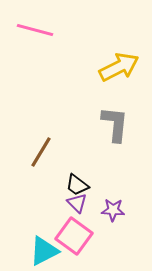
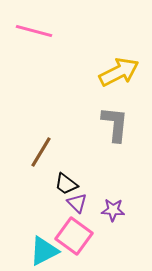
pink line: moved 1 px left, 1 px down
yellow arrow: moved 5 px down
black trapezoid: moved 11 px left, 1 px up
